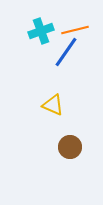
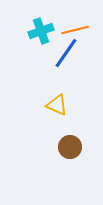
blue line: moved 1 px down
yellow triangle: moved 4 px right
